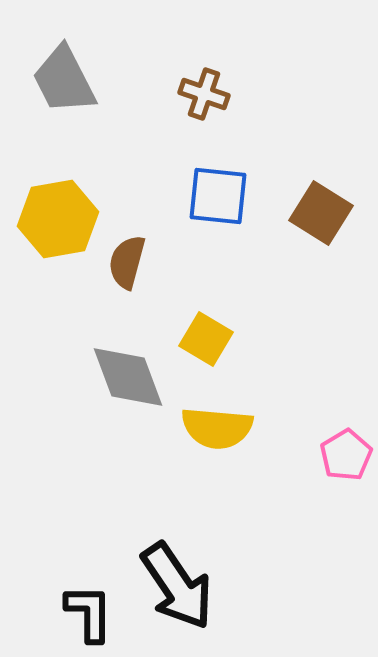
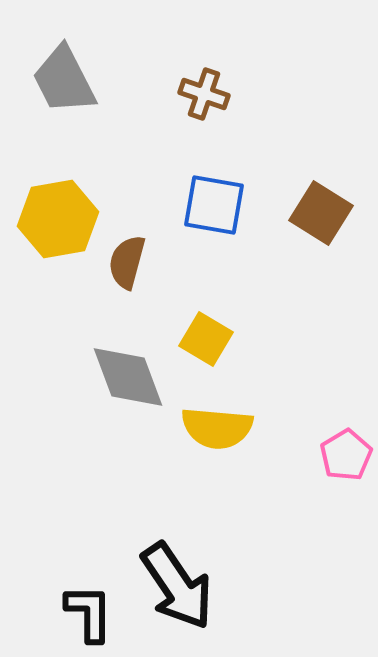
blue square: moved 4 px left, 9 px down; rotated 4 degrees clockwise
